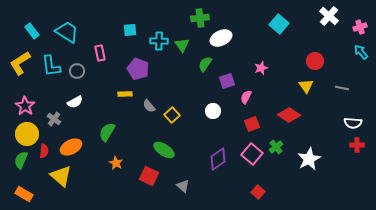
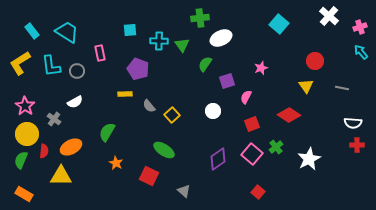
yellow triangle at (61, 176): rotated 40 degrees counterclockwise
gray triangle at (183, 186): moved 1 px right, 5 px down
